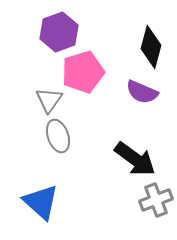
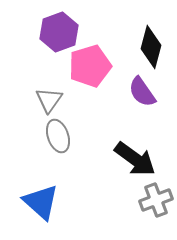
pink pentagon: moved 7 px right, 6 px up
purple semicircle: rotated 32 degrees clockwise
